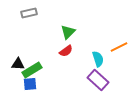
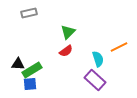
purple rectangle: moved 3 px left
